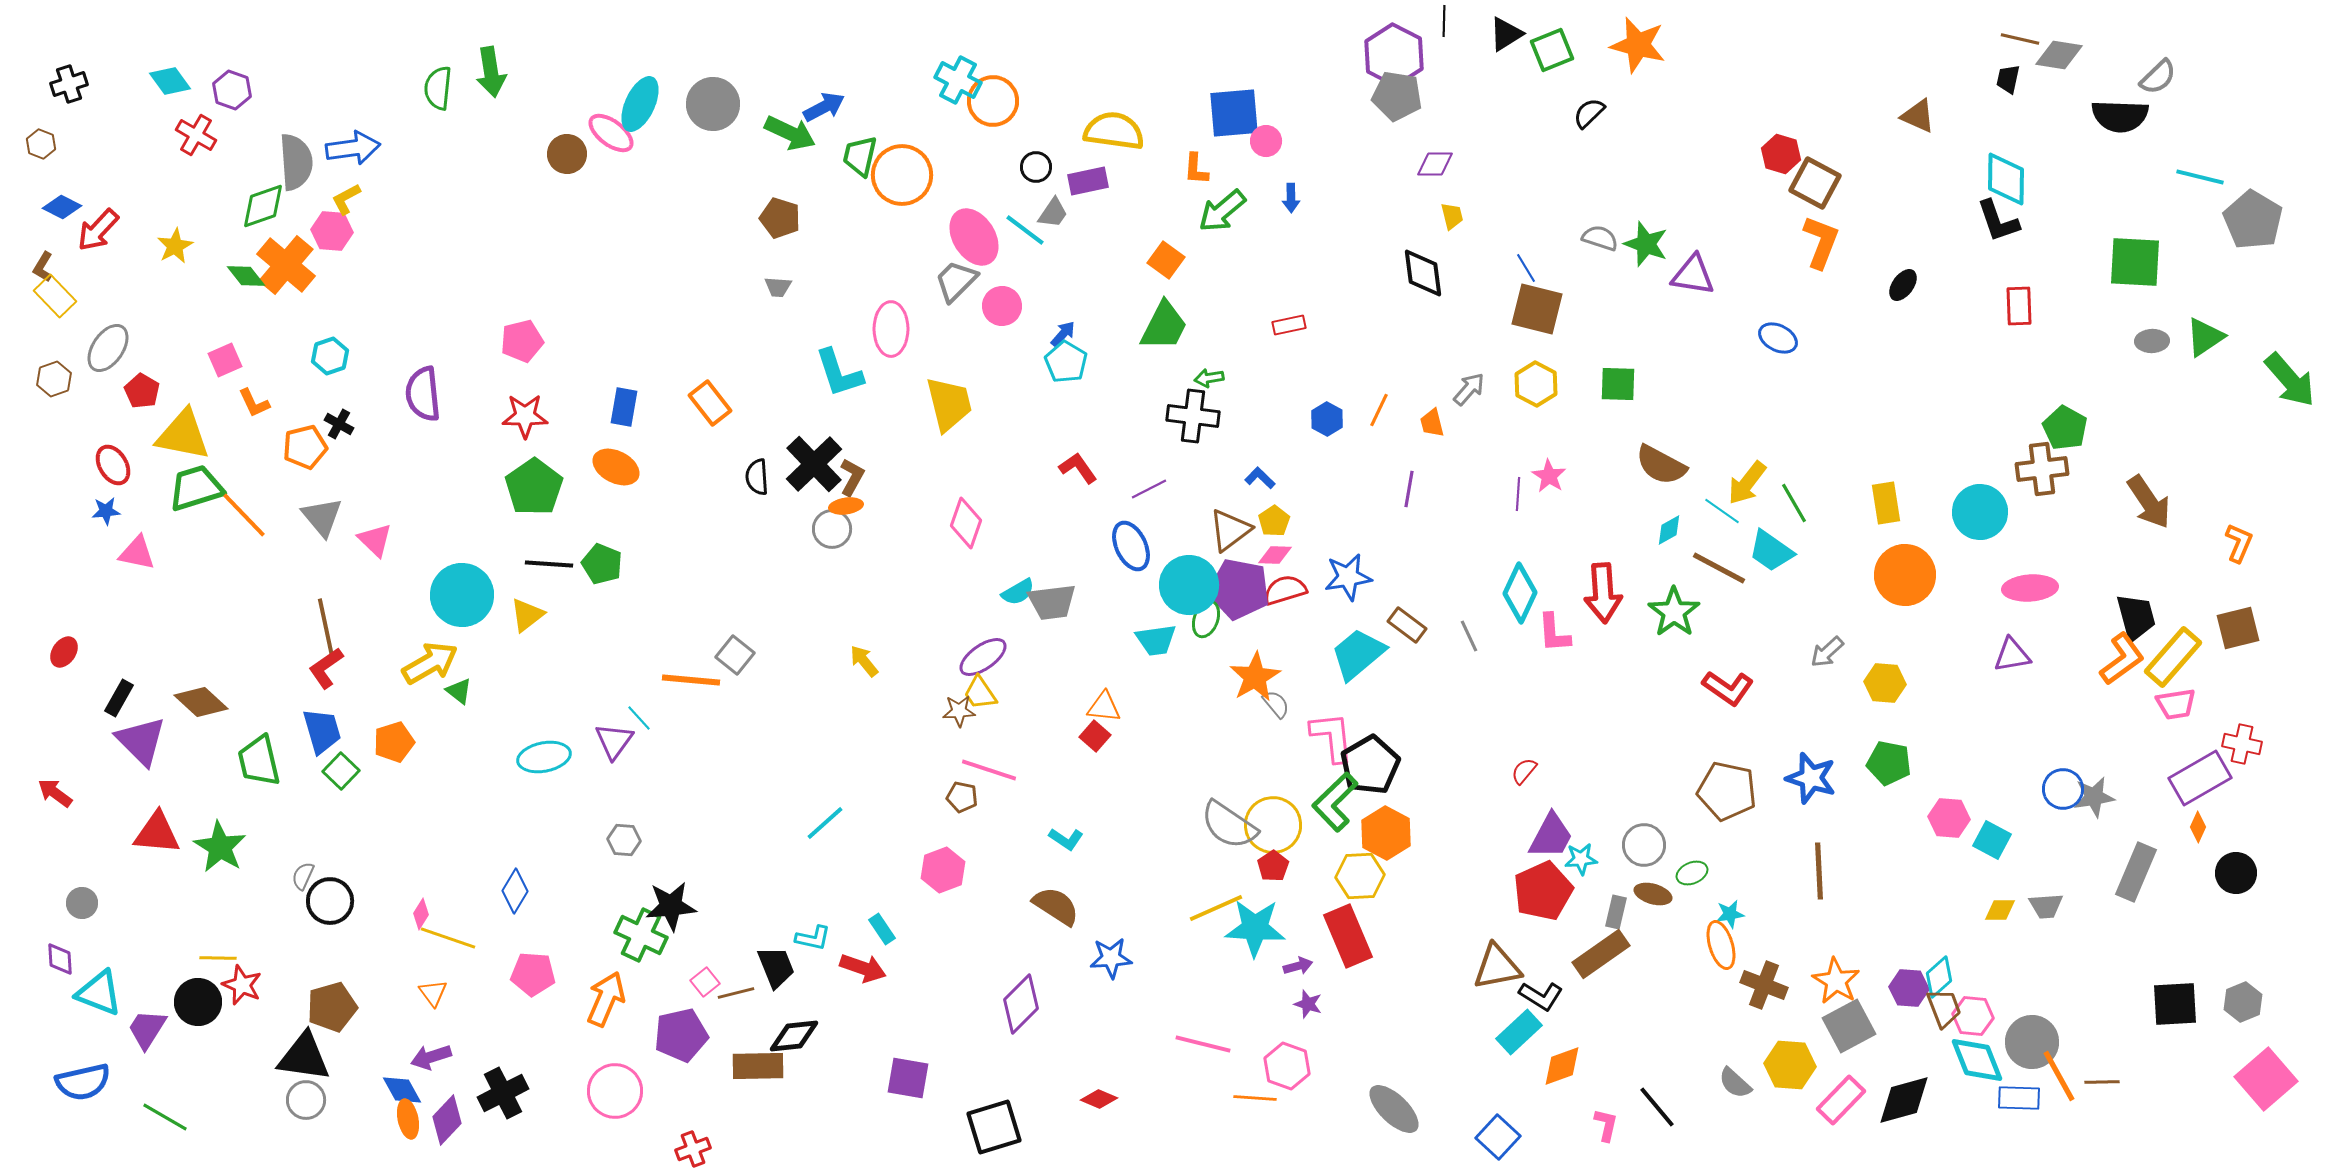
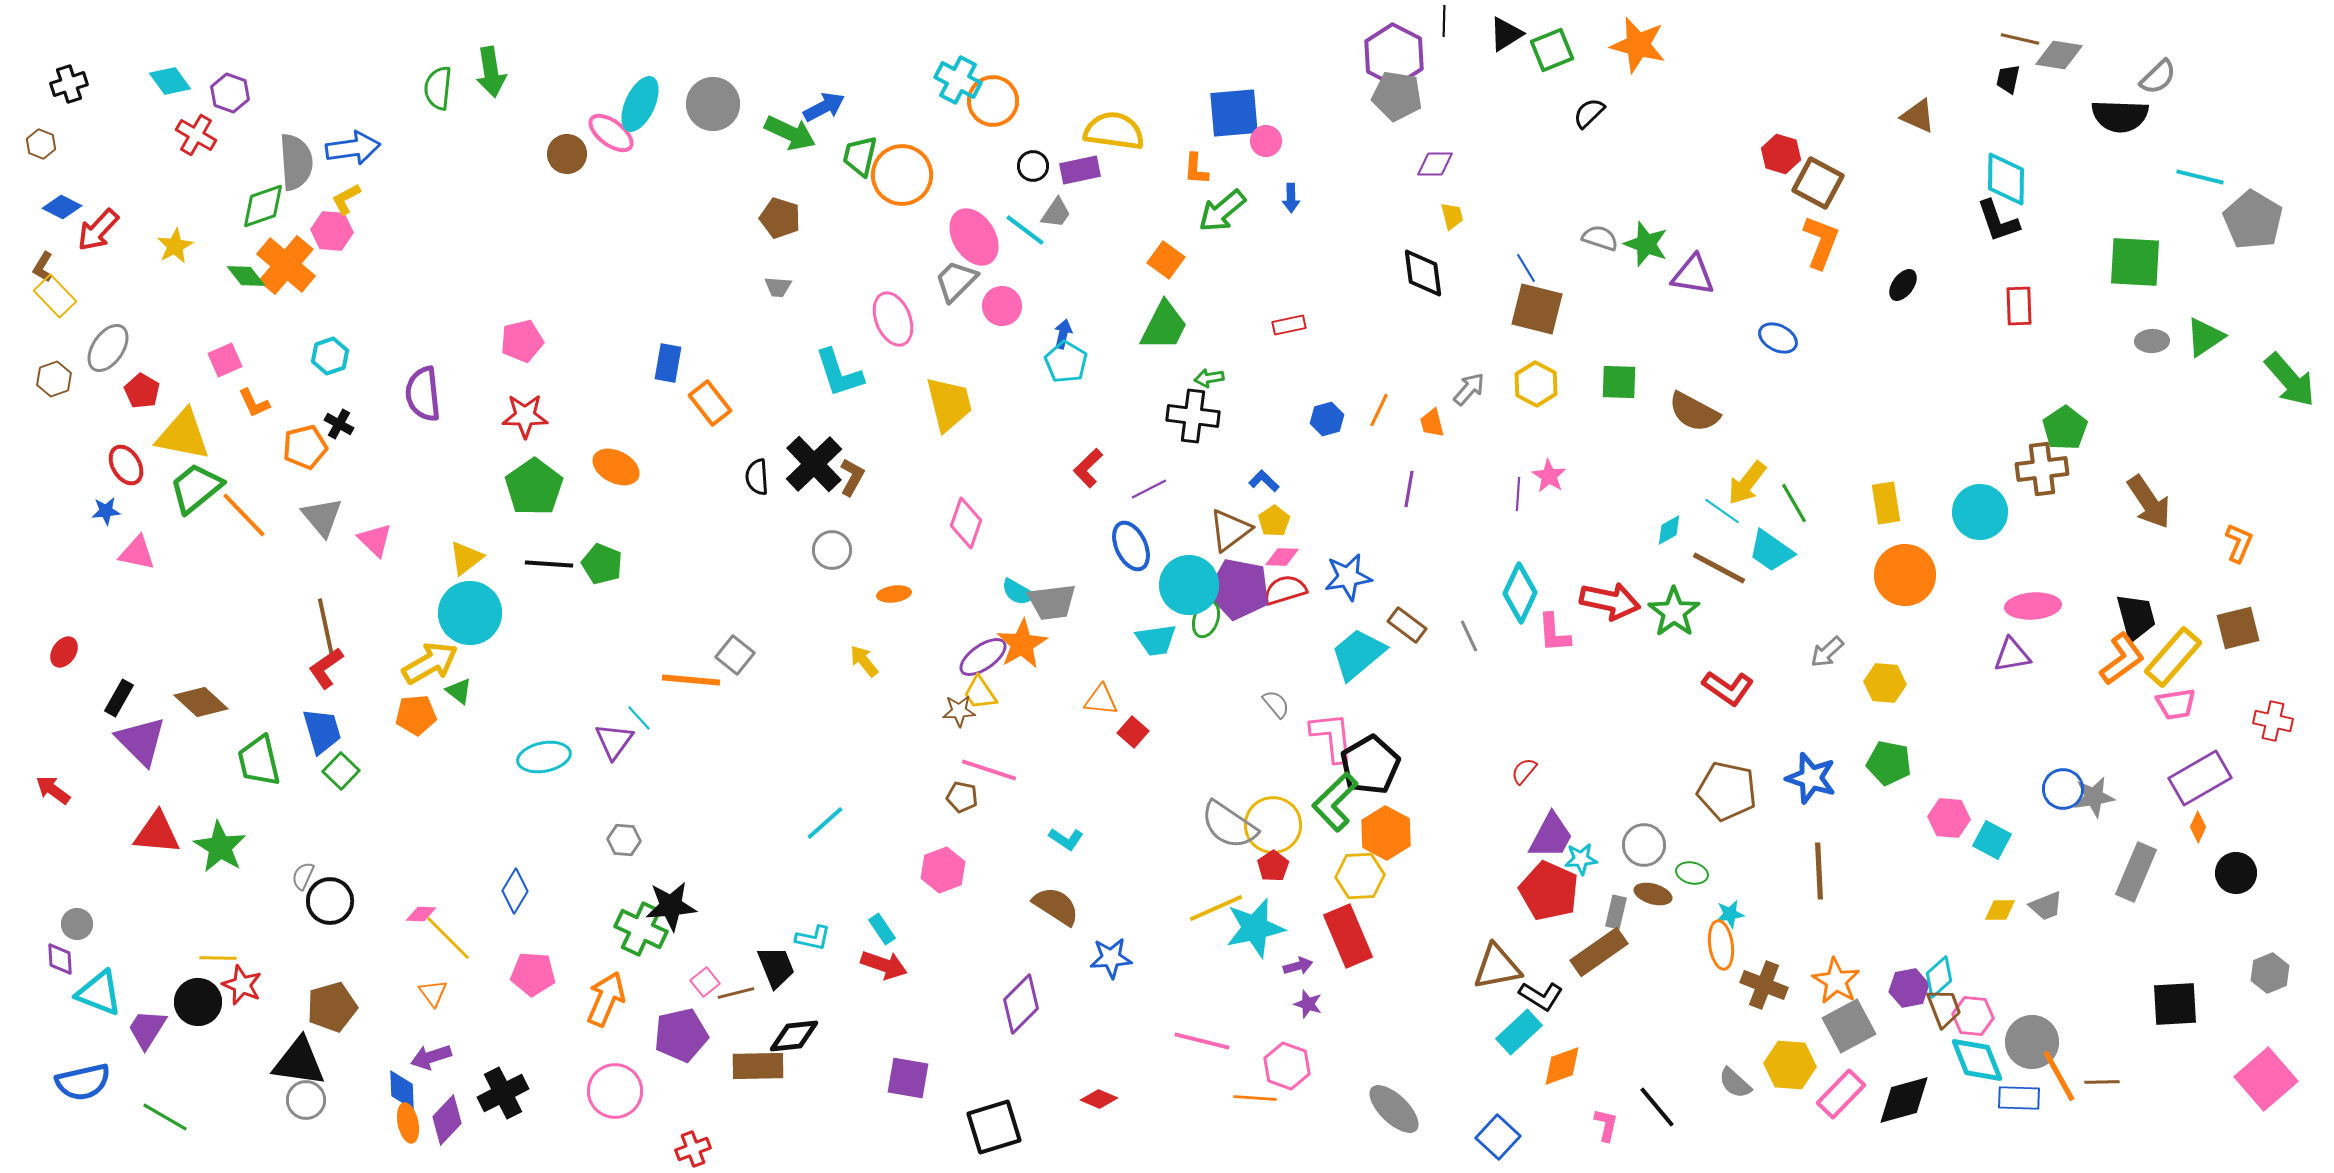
purple hexagon at (232, 90): moved 2 px left, 3 px down
black circle at (1036, 167): moved 3 px left, 1 px up
purple rectangle at (1088, 181): moved 8 px left, 11 px up
brown square at (1815, 183): moved 3 px right
gray trapezoid at (1053, 213): moved 3 px right
pink ellipse at (891, 329): moved 2 px right, 10 px up; rotated 22 degrees counterclockwise
blue arrow at (1063, 334): rotated 28 degrees counterclockwise
green square at (1618, 384): moved 1 px right, 2 px up
blue rectangle at (624, 407): moved 44 px right, 44 px up
blue hexagon at (1327, 419): rotated 16 degrees clockwise
green pentagon at (2065, 428): rotated 9 degrees clockwise
red ellipse at (113, 465): moved 13 px right
brown semicircle at (1661, 465): moved 33 px right, 53 px up
red L-shape at (1078, 468): moved 10 px right; rotated 99 degrees counterclockwise
blue L-shape at (1260, 478): moved 4 px right, 3 px down
green trapezoid at (196, 488): rotated 22 degrees counterclockwise
orange ellipse at (846, 506): moved 48 px right, 88 px down
gray circle at (832, 529): moved 21 px down
pink diamond at (1275, 555): moved 7 px right, 2 px down
pink ellipse at (2030, 588): moved 3 px right, 18 px down
cyan semicircle at (1018, 592): rotated 60 degrees clockwise
red arrow at (1603, 593): moved 7 px right, 8 px down; rotated 74 degrees counterclockwise
cyan circle at (462, 595): moved 8 px right, 18 px down
yellow triangle at (527, 615): moved 61 px left, 57 px up
orange star at (1255, 677): moved 233 px left, 33 px up
orange triangle at (1104, 707): moved 3 px left, 7 px up
red square at (1095, 736): moved 38 px right, 4 px up
orange pentagon at (394, 742): moved 22 px right, 27 px up; rotated 12 degrees clockwise
red cross at (2242, 744): moved 31 px right, 23 px up
red arrow at (55, 793): moved 2 px left, 3 px up
green ellipse at (1692, 873): rotated 36 degrees clockwise
red pentagon at (1543, 891): moved 6 px right; rotated 24 degrees counterclockwise
gray circle at (82, 903): moved 5 px left, 21 px down
gray trapezoid at (2046, 906): rotated 18 degrees counterclockwise
pink diamond at (421, 914): rotated 60 degrees clockwise
cyan star at (1255, 928): rotated 16 degrees counterclockwise
green cross at (641, 935): moved 6 px up
yellow line at (448, 938): rotated 26 degrees clockwise
orange ellipse at (1721, 945): rotated 9 degrees clockwise
brown rectangle at (1601, 954): moved 2 px left, 2 px up
red arrow at (863, 968): moved 21 px right, 3 px up
purple hexagon at (1909, 988): rotated 15 degrees counterclockwise
gray hexagon at (2243, 1002): moved 27 px right, 29 px up
pink line at (1203, 1044): moved 1 px left, 3 px up
black triangle at (304, 1057): moved 5 px left, 5 px down
blue diamond at (402, 1090): rotated 27 degrees clockwise
pink rectangle at (1841, 1100): moved 6 px up
orange ellipse at (408, 1119): moved 4 px down
